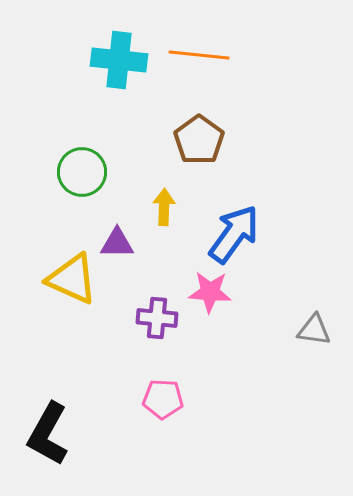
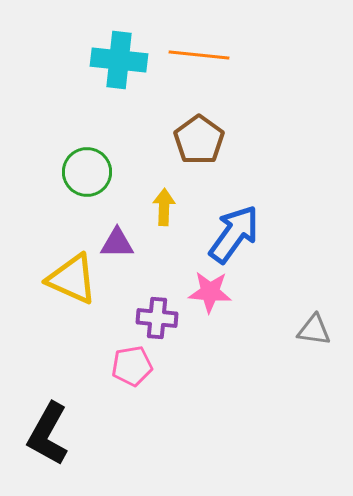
green circle: moved 5 px right
pink pentagon: moved 31 px left, 33 px up; rotated 12 degrees counterclockwise
